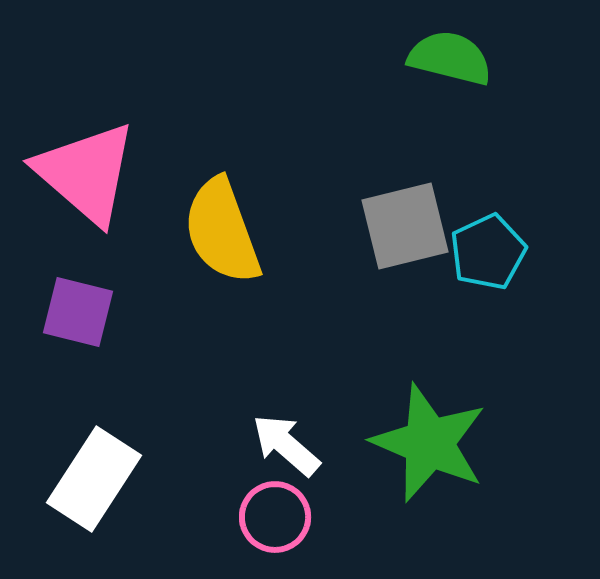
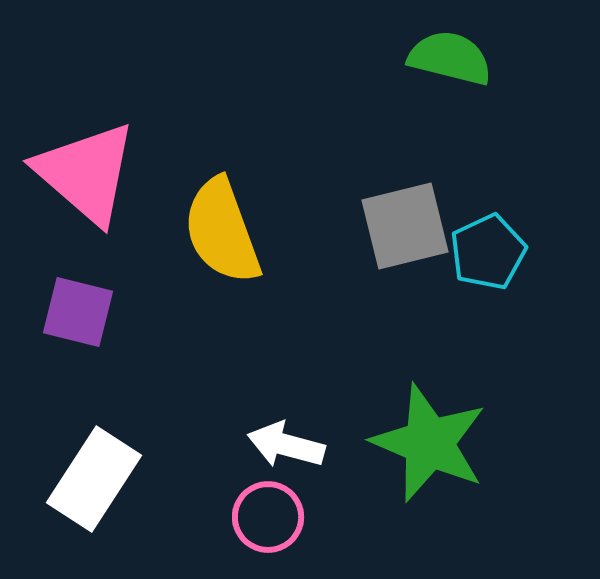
white arrow: rotated 26 degrees counterclockwise
pink circle: moved 7 px left
